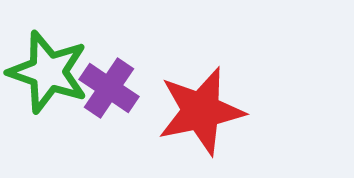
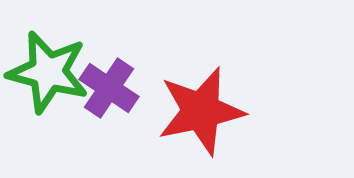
green star: rotated 4 degrees counterclockwise
